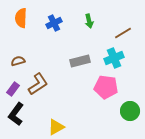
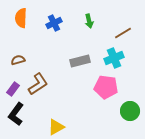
brown semicircle: moved 1 px up
